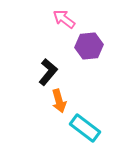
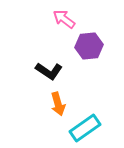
black L-shape: moved 1 px right, 1 px up; rotated 84 degrees clockwise
orange arrow: moved 1 px left, 3 px down
cyan rectangle: rotated 72 degrees counterclockwise
